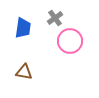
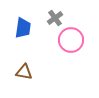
pink circle: moved 1 px right, 1 px up
